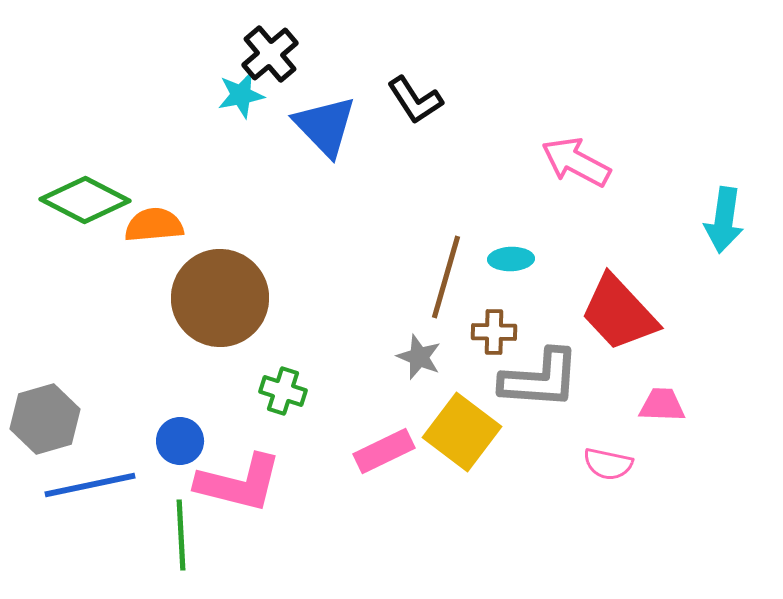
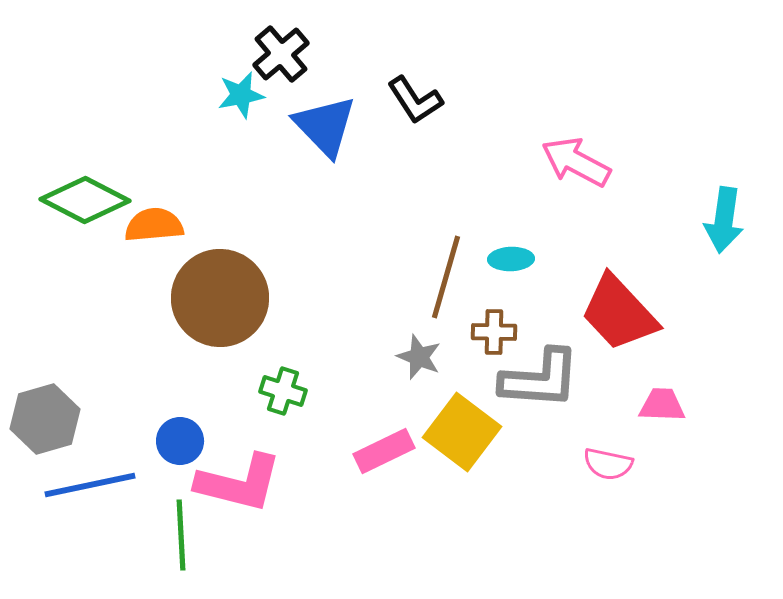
black cross: moved 11 px right
